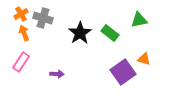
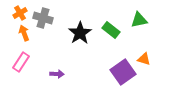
orange cross: moved 1 px left, 1 px up
green rectangle: moved 1 px right, 3 px up
